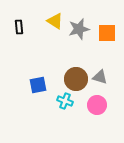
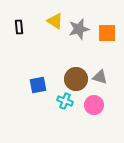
pink circle: moved 3 px left
